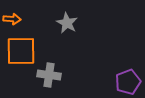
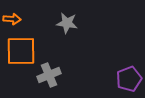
gray star: rotated 20 degrees counterclockwise
gray cross: rotated 30 degrees counterclockwise
purple pentagon: moved 1 px right, 3 px up
